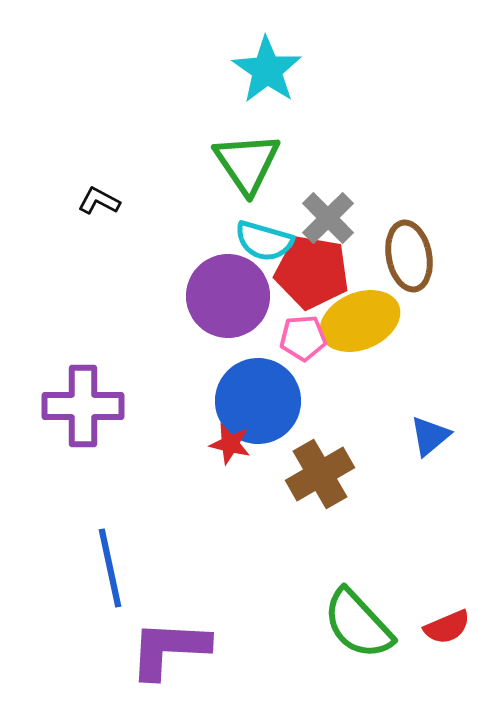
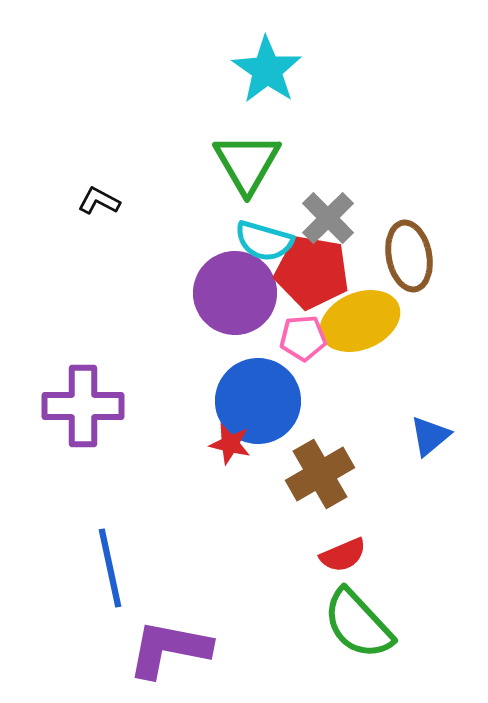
green triangle: rotated 4 degrees clockwise
purple circle: moved 7 px right, 3 px up
red semicircle: moved 104 px left, 72 px up
purple L-shape: rotated 8 degrees clockwise
